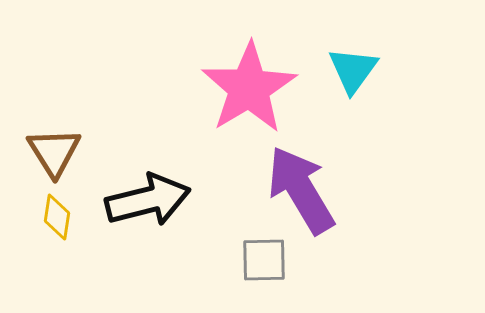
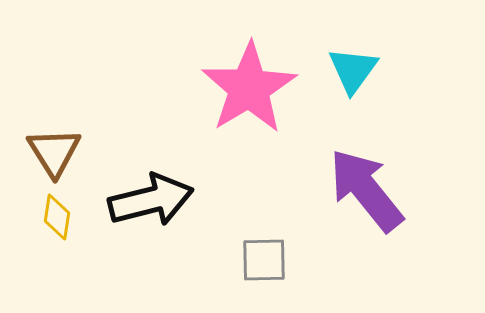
purple arrow: moved 65 px right; rotated 8 degrees counterclockwise
black arrow: moved 3 px right
